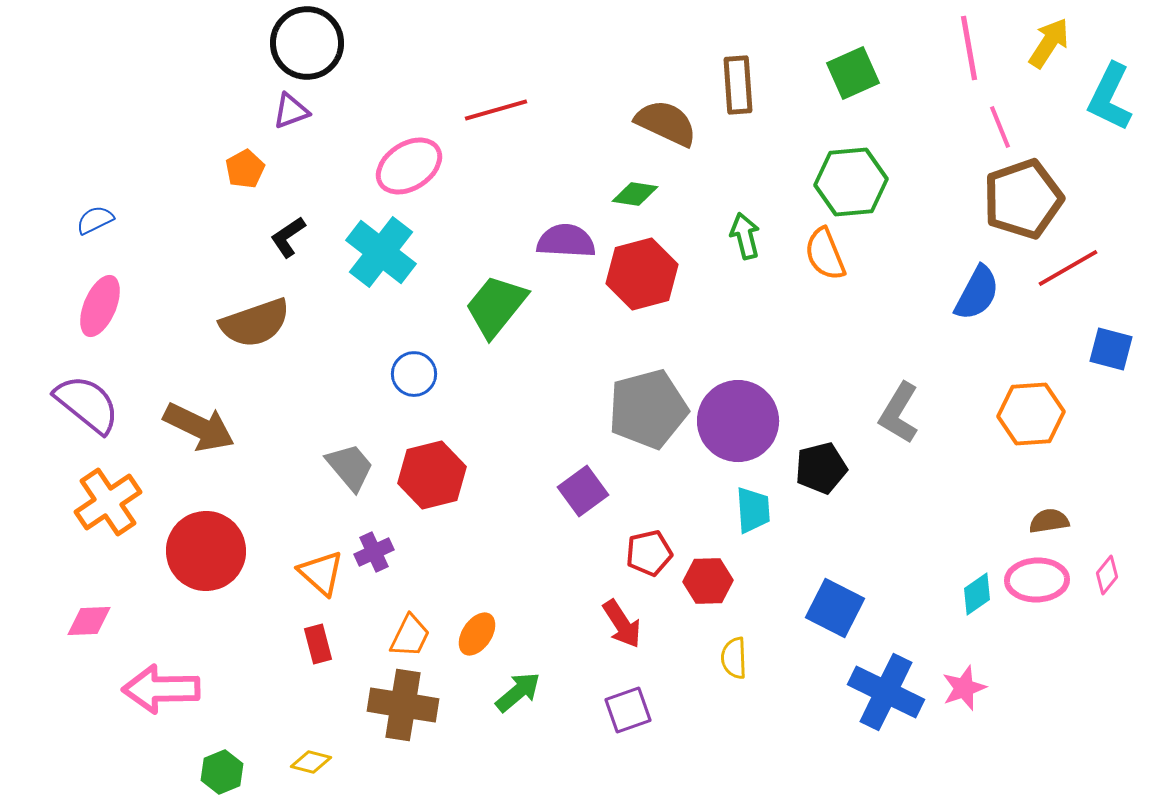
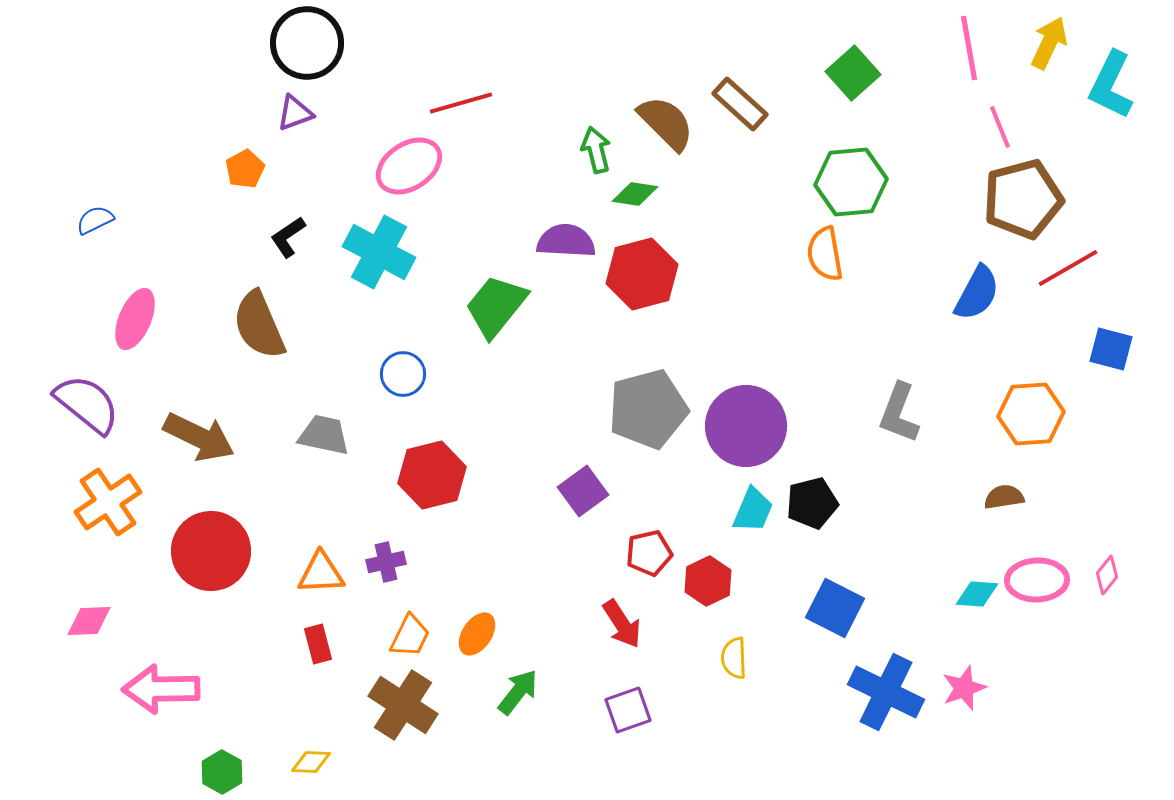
yellow arrow at (1049, 43): rotated 8 degrees counterclockwise
green square at (853, 73): rotated 18 degrees counterclockwise
brown rectangle at (738, 85): moved 2 px right, 19 px down; rotated 44 degrees counterclockwise
cyan L-shape at (1110, 97): moved 1 px right, 12 px up
red line at (496, 110): moved 35 px left, 7 px up
purple triangle at (291, 111): moved 4 px right, 2 px down
brown semicircle at (666, 123): rotated 20 degrees clockwise
brown pentagon at (1023, 199): rotated 4 degrees clockwise
green arrow at (745, 236): moved 149 px left, 86 px up
cyan cross at (381, 252): moved 2 px left; rotated 10 degrees counterclockwise
orange semicircle at (825, 254): rotated 12 degrees clockwise
pink ellipse at (100, 306): moved 35 px right, 13 px down
brown semicircle at (255, 323): moved 4 px right, 2 px down; rotated 86 degrees clockwise
blue circle at (414, 374): moved 11 px left
gray L-shape at (899, 413): rotated 10 degrees counterclockwise
purple circle at (738, 421): moved 8 px right, 5 px down
brown arrow at (199, 427): moved 10 px down
gray trapezoid at (350, 467): moved 26 px left, 32 px up; rotated 38 degrees counterclockwise
black pentagon at (821, 468): moved 9 px left, 35 px down
cyan trapezoid at (753, 510): rotated 27 degrees clockwise
brown semicircle at (1049, 521): moved 45 px left, 24 px up
red circle at (206, 551): moved 5 px right
purple cross at (374, 552): moved 12 px right, 10 px down; rotated 12 degrees clockwise
orange triangle at (321, 573): rotated 45 degrees counterclockwise
red hexagon at (708, 581): rotated 24 degrees counterclockwise
cyan diamond at (977, 594): rotated 39 degrees clockwise
green arrow at (518, 692): rotated 12 degrees counterclockwise
brown cross at (403, 705): rotated 24 degrees clockwise
yellow diamond at (311, 762): rotated 12 degrees counterclockwise
green hexagon at (222, 772): rotated 9 degrees counterclockwise
